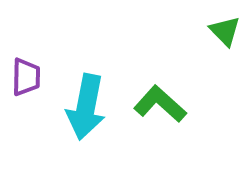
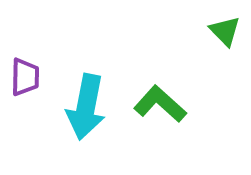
purple trapezoid: moved 1 px left
